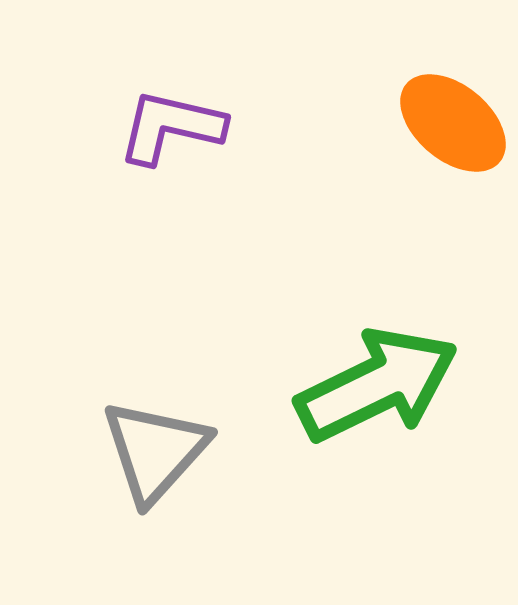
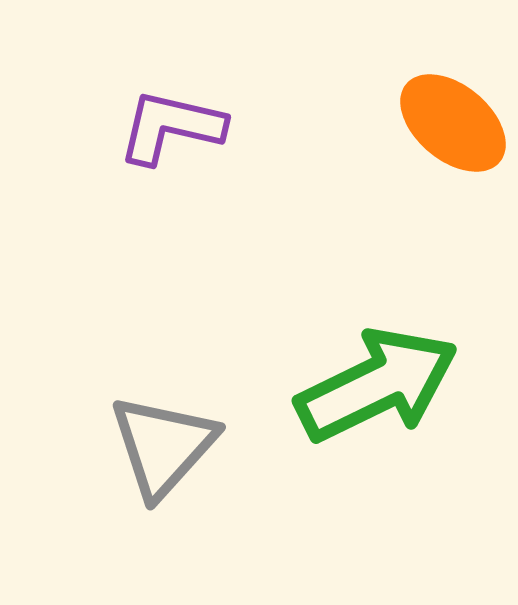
gray triangle: moved 8 px right, 5 px up
